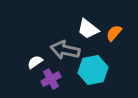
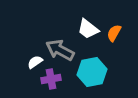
orange semicircle: rotated 12 degrees counterclockwise
gray arrow: moved 5 px left; rotated 16 degrees clockwise
cyan hexagon: moved 1 px left, 2 px down
purple cross: rotated 18 degrees clockwise
